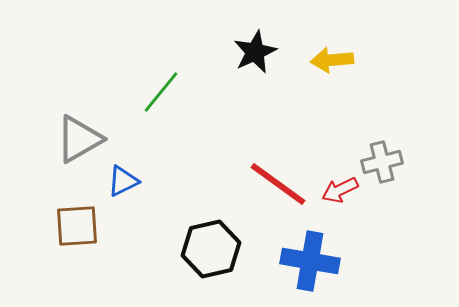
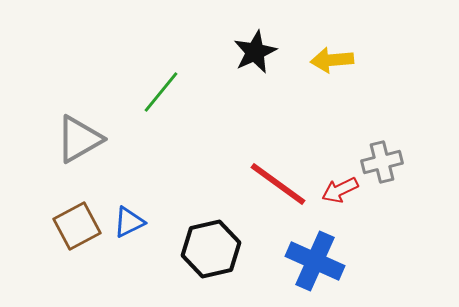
blue triangle: moved 6 px right, 41 px down
brown square: rotated 24 degrees counterclockwise
blue cross: moved 5 px right; rotated 14 degrees clockwise
